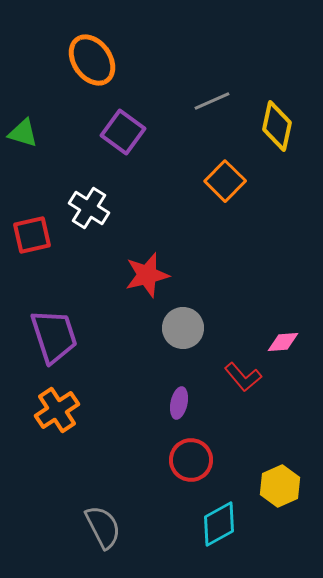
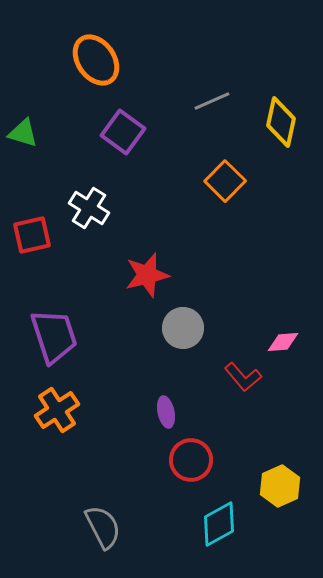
orange ellipse: moved 4 px right
yellow diamond: moved 4 px right, 4 px up
purple ellipse: moved 13 px left, 9 px down; rotated 24 degrees counterclockwise
